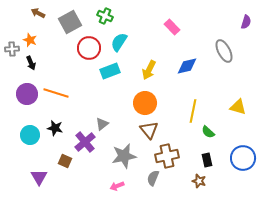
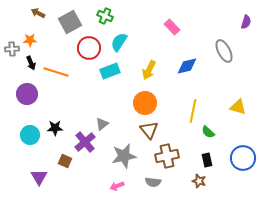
orange star: rotated 24 degrees counterclockwise
orange line: moved 21 px up
black star: rotated 14 degrees counterclockwise
gray semicircle: moved 4 px down; rotated 105 degrees counterclockwise
